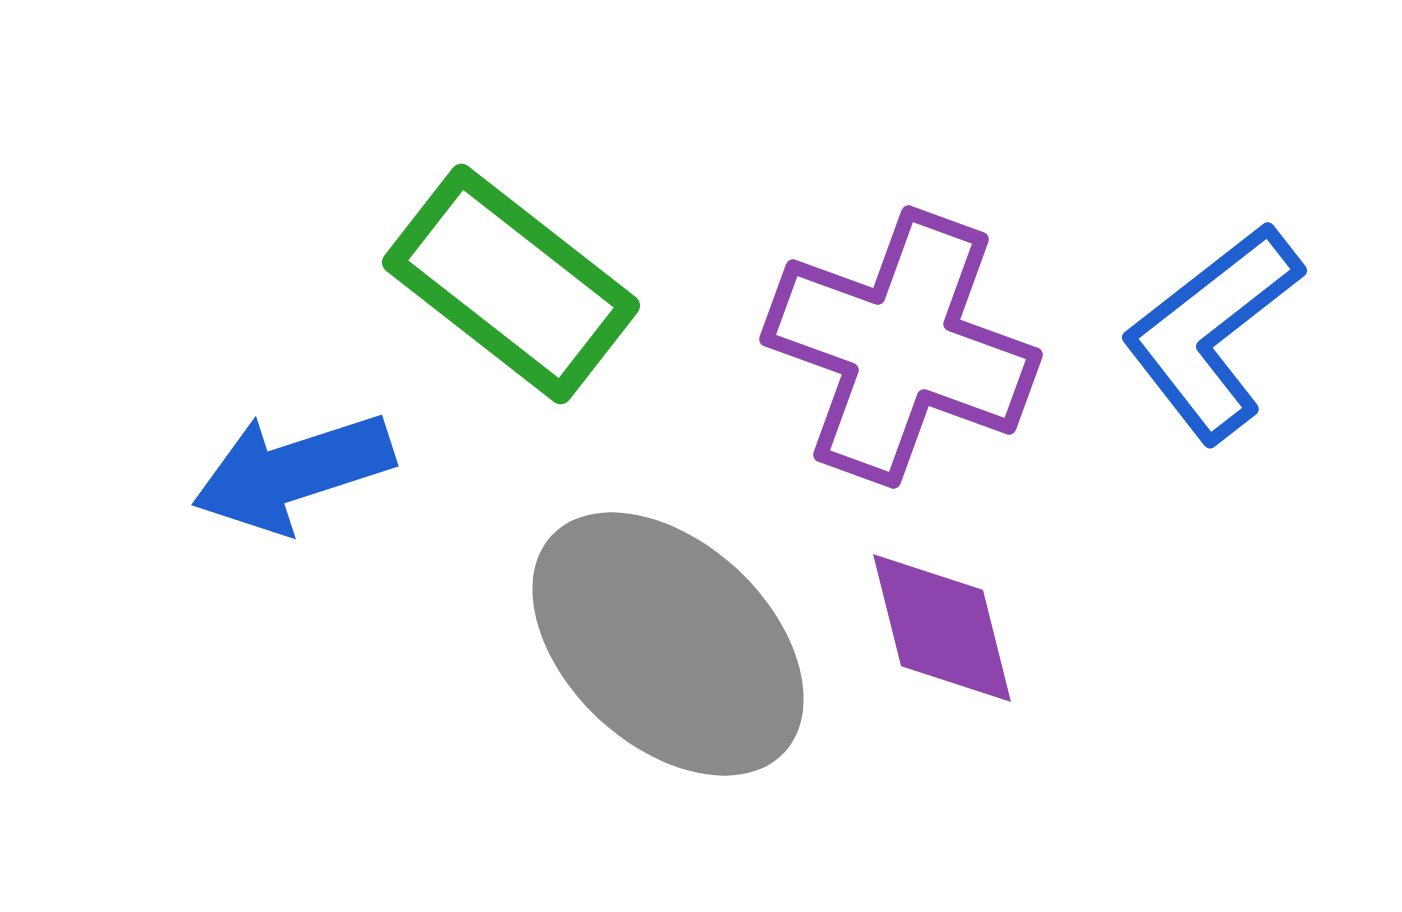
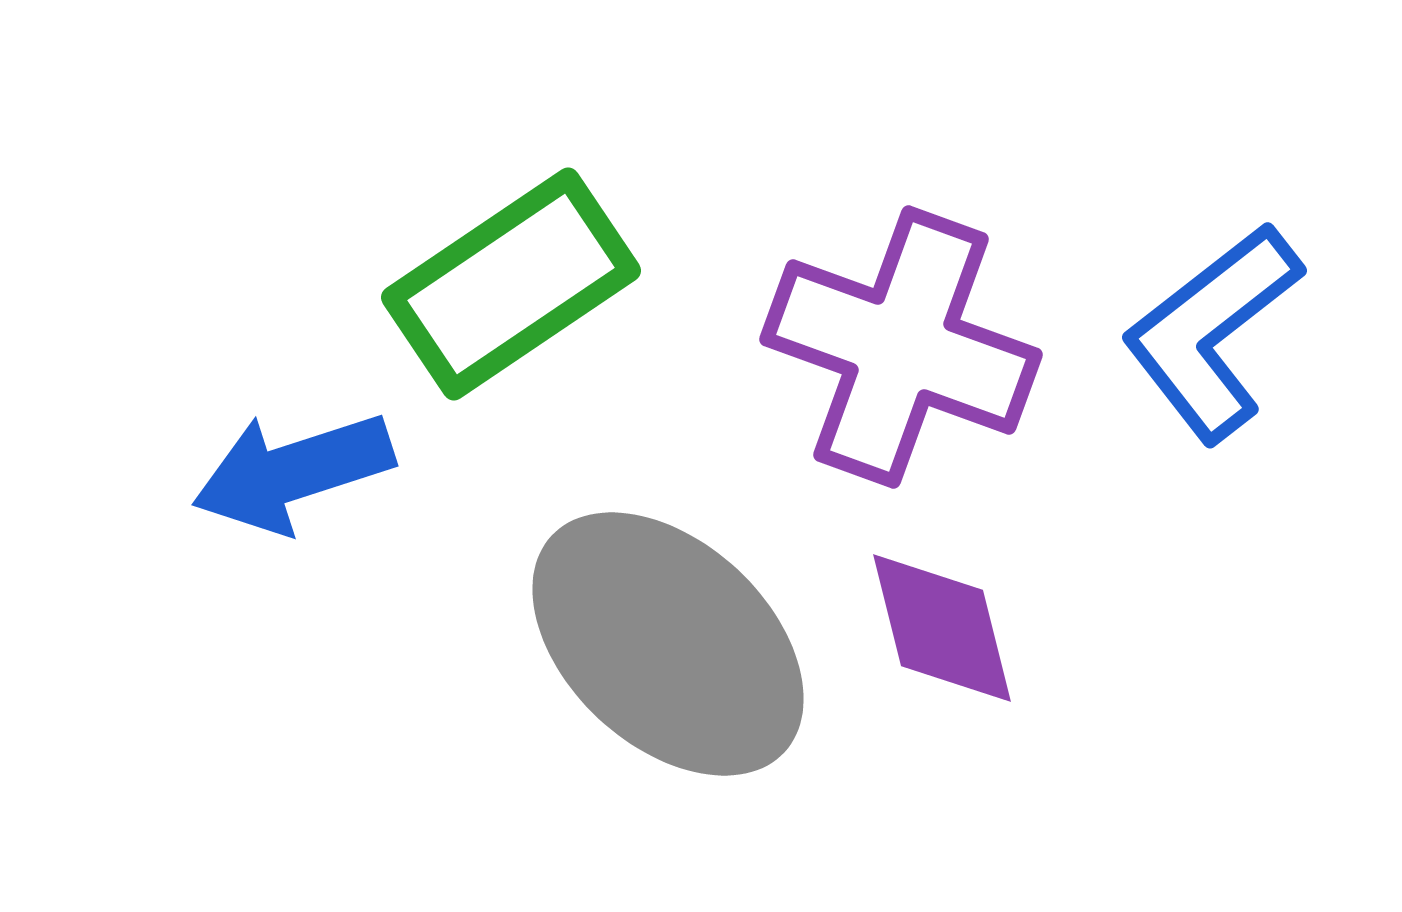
green rectangle: rotated 72 degrees counterclockwise
